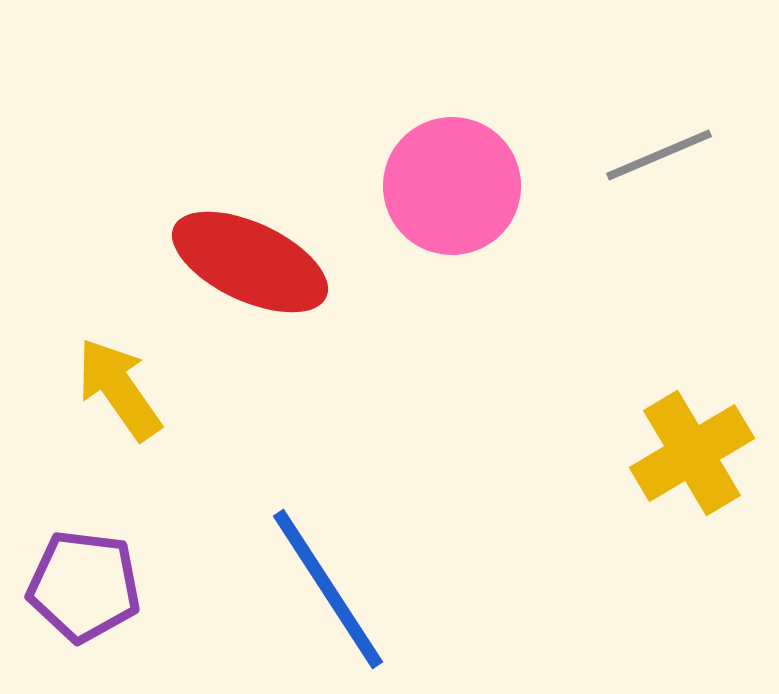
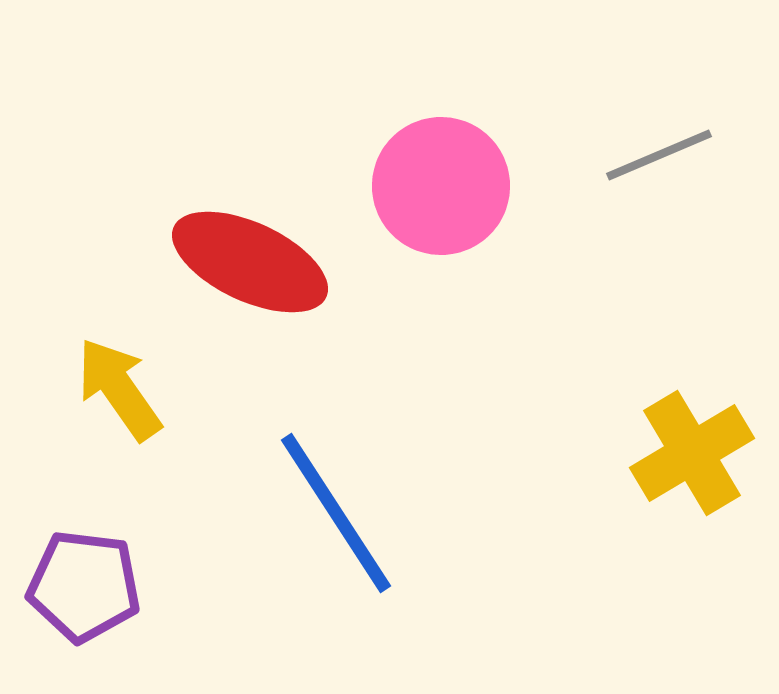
pink circle: moved 11 px left
blue line: moved 8 px right, 76 px up
